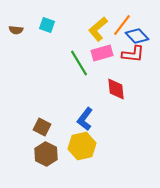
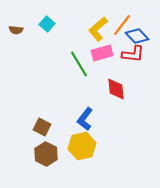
cyan square: moved 1 px up; rotated 21 degrees clockwise
green line: moved 1 px down
